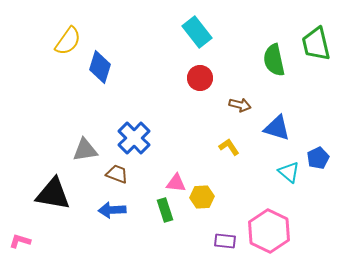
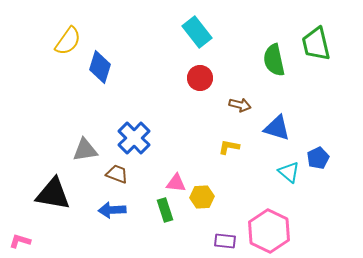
yellow L-shape: rotated 45 degrees counterclockwise
